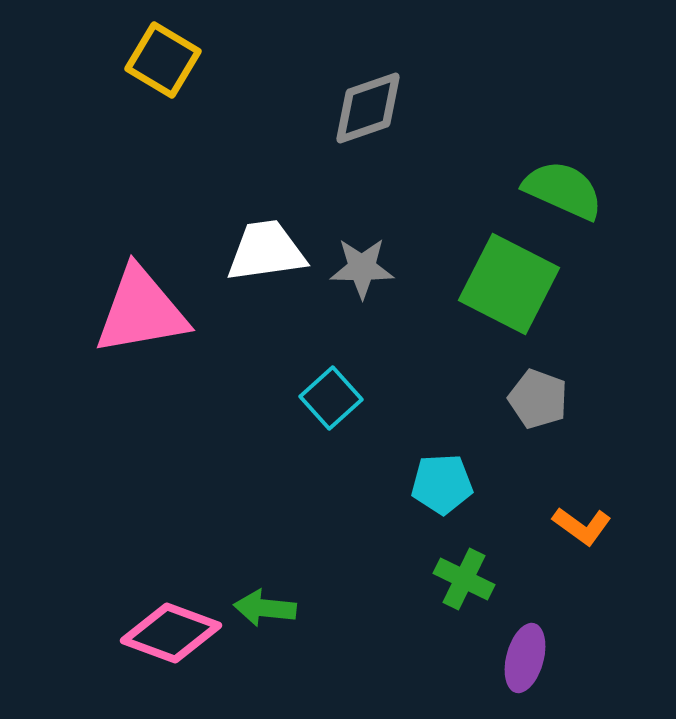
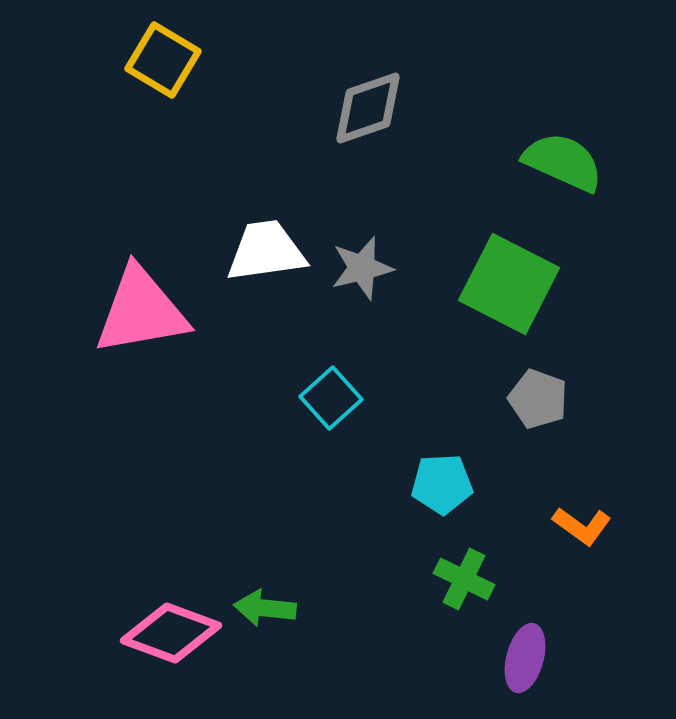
green semicircle: moved 28 px up
gray star: rotated 14 degrees counterclockwise
